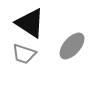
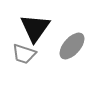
black triangle: moved 5 px right, 5 px down; rotated 32 degrees clockwise
